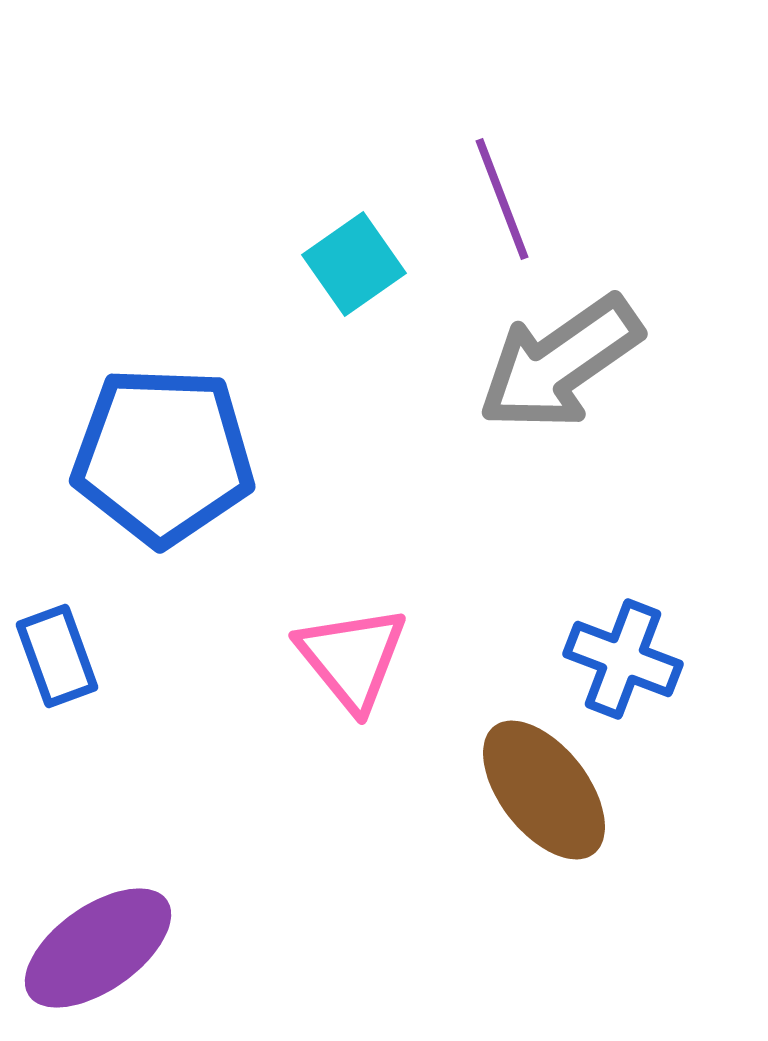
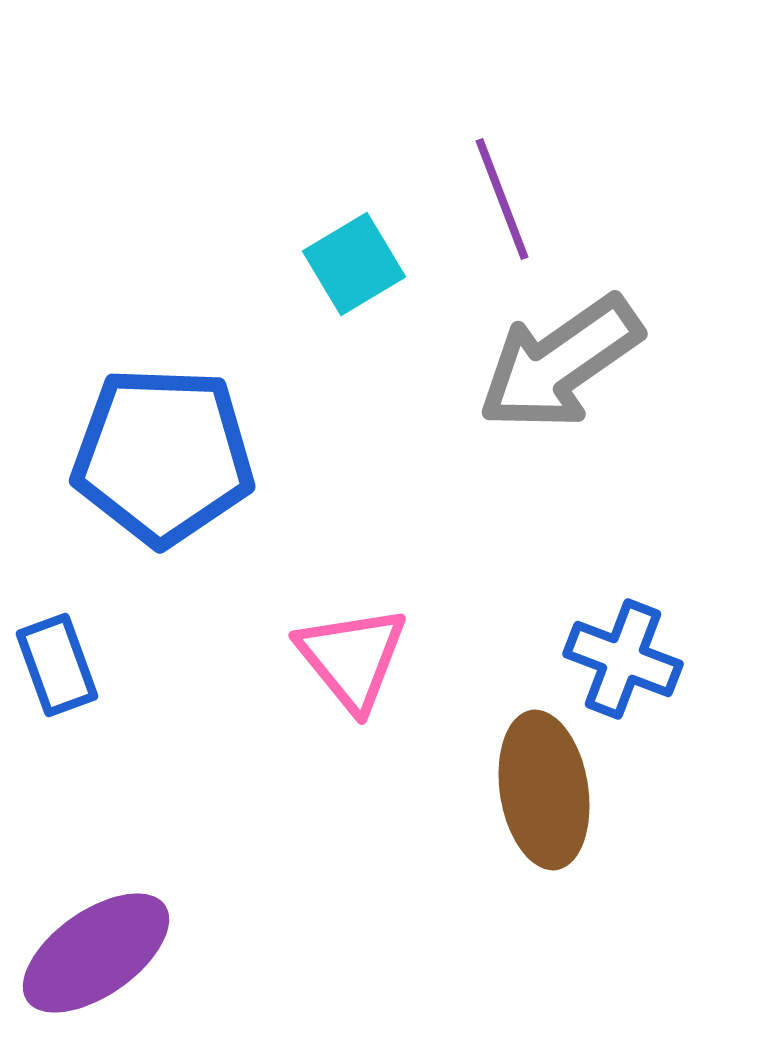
cyan square: rotated 4 degrees clockwise
blue rectangle: moved 9 px down
brown ellipse: rotated 29 degrees clockwise
purple ellipse: moved 2 px left, 5 px down
